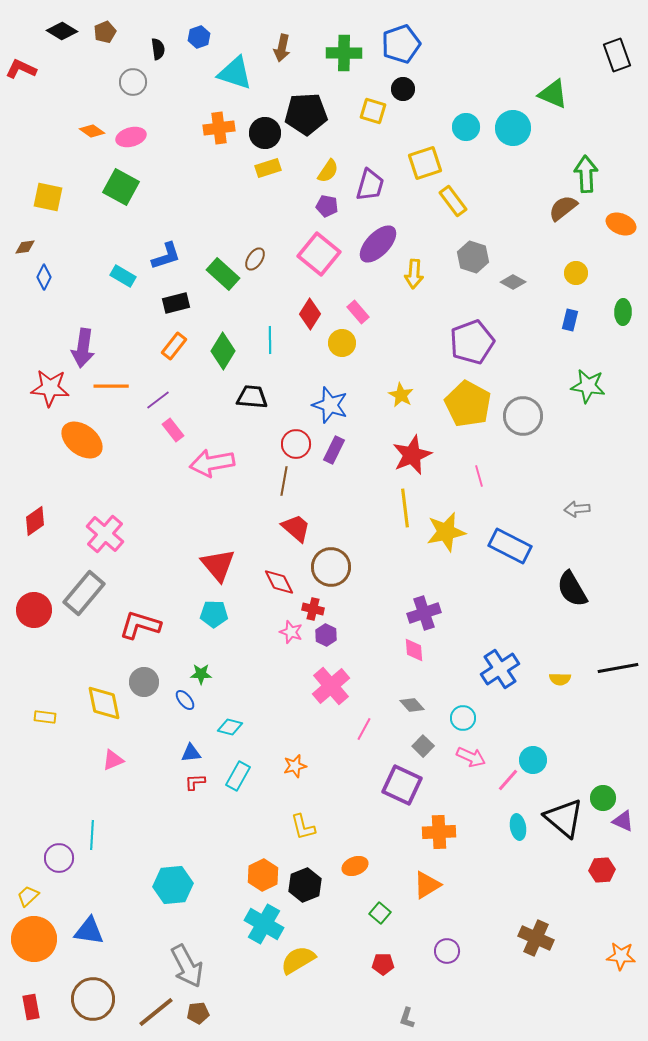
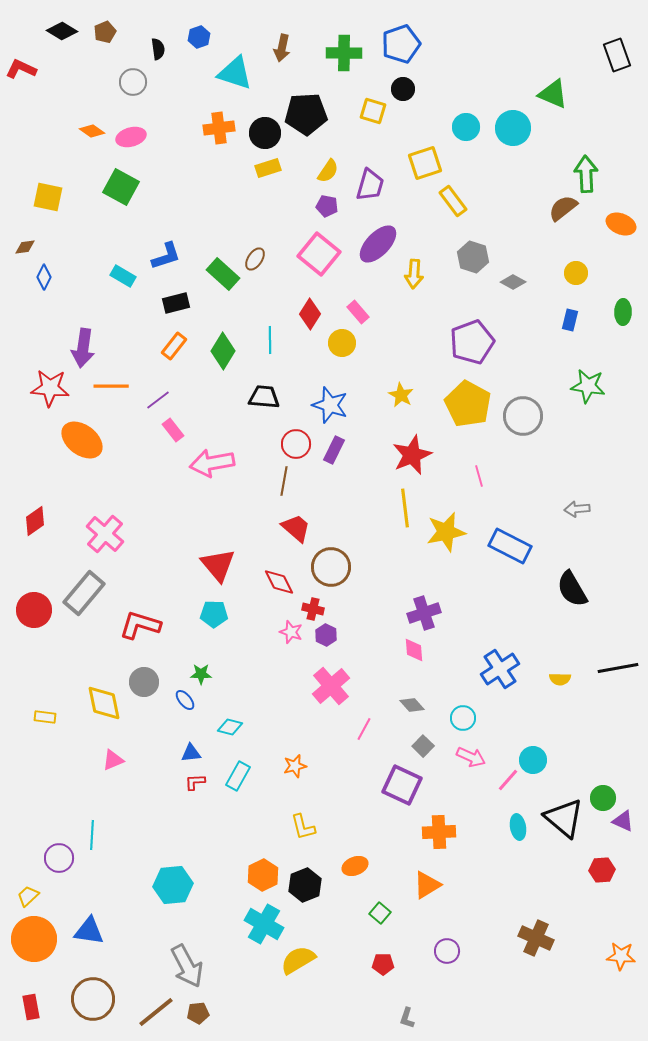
black trapezoid at (252, 397): moved 12 px right
